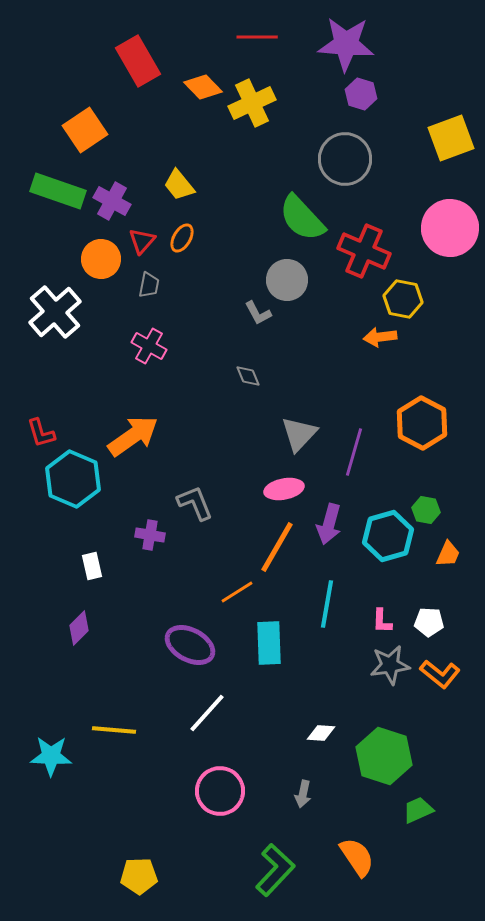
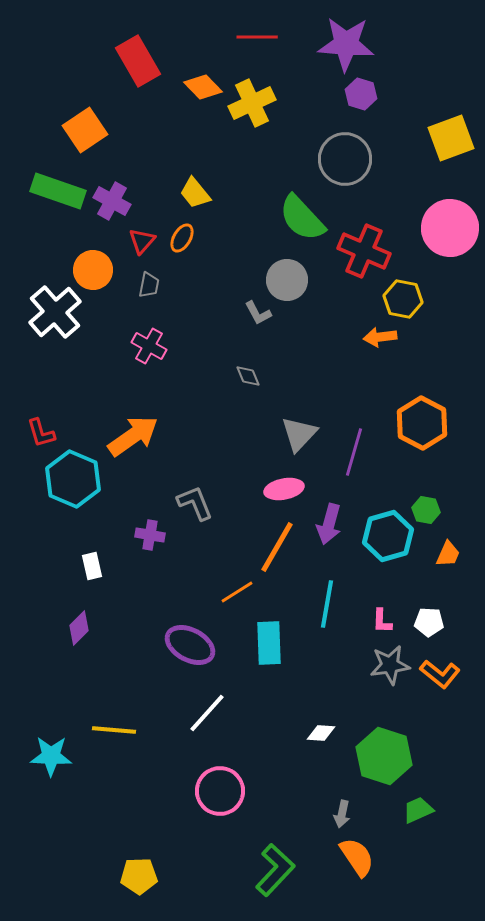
yellow trapezoid at (179, 185): moved 16 px right, 8 px down
orange circle at (101, 259): moved 8 px left, 11 px down
gray arrow at (303, 794): moved 39 px right, 20 px down
